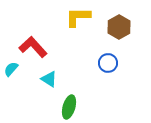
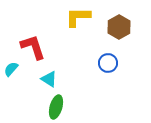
red L-shape: rotated 24 degrees clockwise
green ellipse: moved 13 px left
